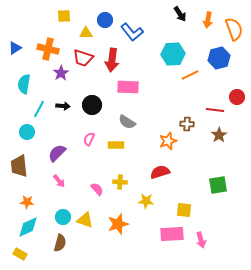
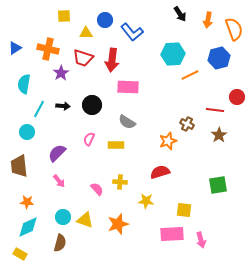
brown cross at (187, 124): rotated 24 degrees clockwise
